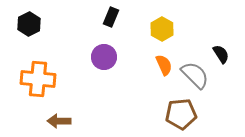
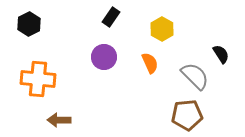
black rectangle: rotated 12 degrees clockwise
orange semicircle: moved 14 px left, 2 px up
gray semicircle: moved 1 px down
brown pentagon: moved 6 px right, 1 px down
brown arrow: moved 1 px up
